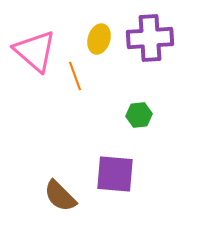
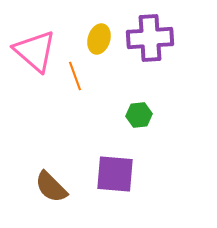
brown semicircle: moved 9 px left, 9 px up
